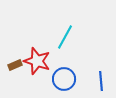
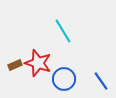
cyan line: moved 2 px left, 6 px up; rotated 60 degrees counterclockwise
red star: moved 1 px right, 2 px down
blue line: rotated 30 degrees counterclockwise
